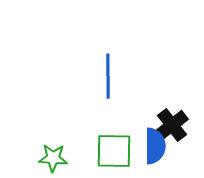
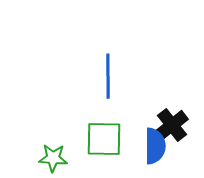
green square: moved 10 px left, 12 px up
